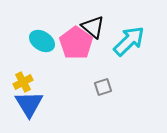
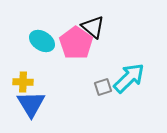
cyan arrow: moved 37 px down
yellow cross: rotated 30 degrees clockwise
blue triangle: moved 2 px right
